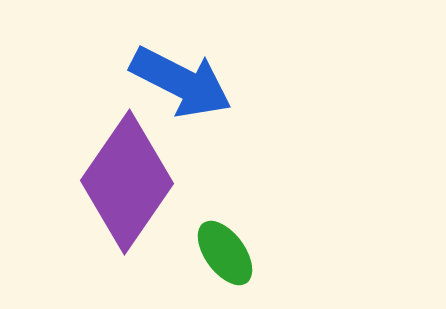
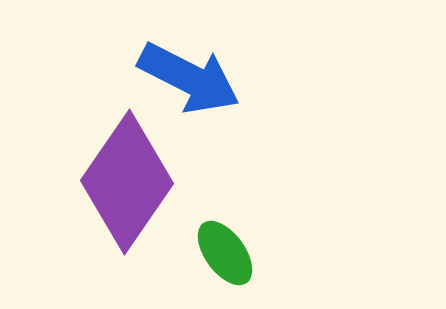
blue arrow: moved 8 px right, 4 px up
